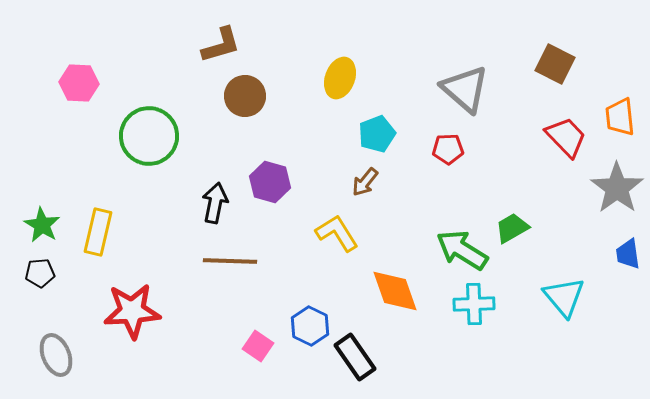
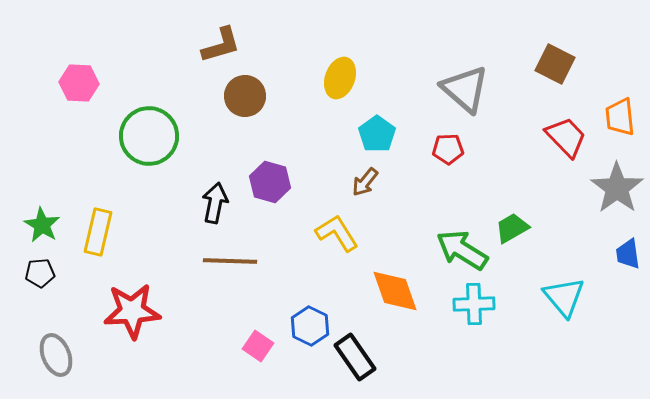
cyan pentagon: rotated 15 degrees counterclockwise
